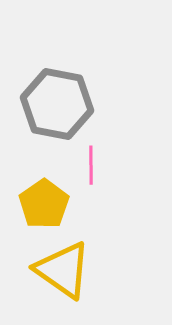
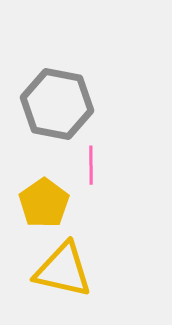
yellow pentagon: moved 1 px up
yellow triangle: rotated 22 degrees counterclockwise
